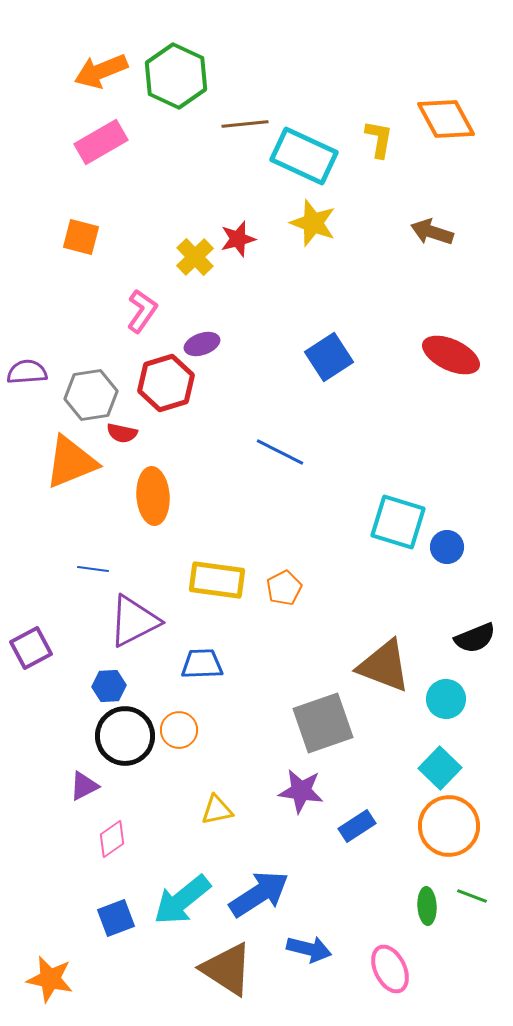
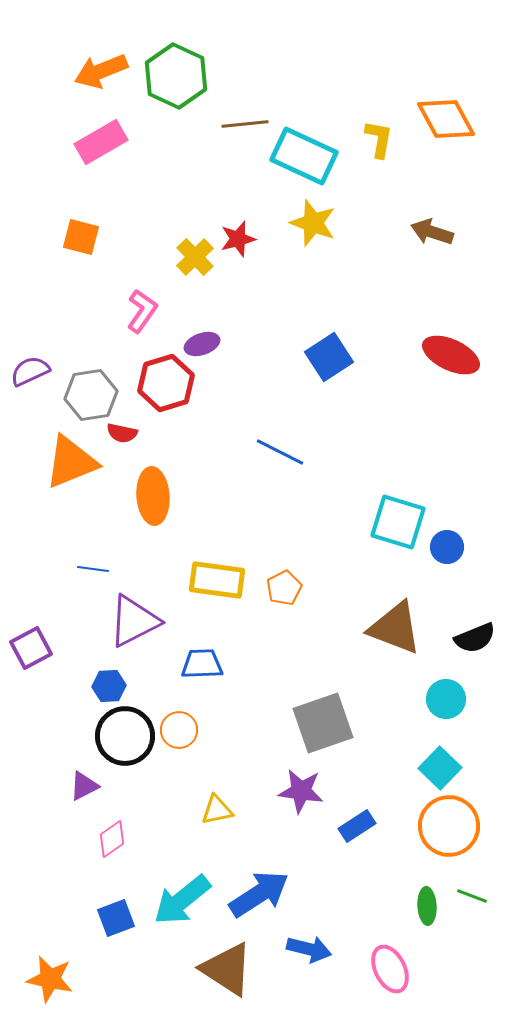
purple semicircle at (27, 372): moved 3 px right, 1 px up; rotated 21 degrees counterclockwise
brown triangle at (384, 666): moved 11 px right, 38 px up
